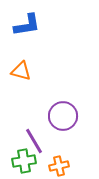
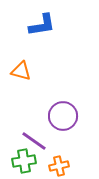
blue L-shape: moved 15 px right
purple line: rotated 24 degrees counterclockwise
